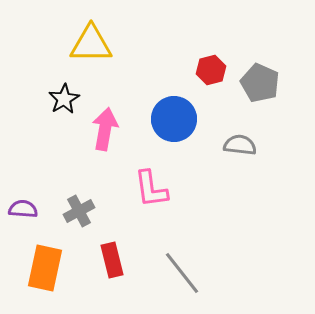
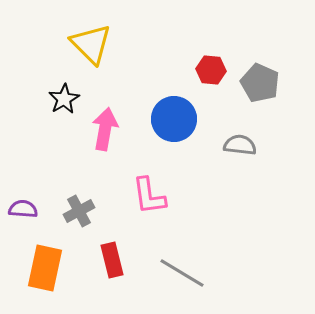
yellow triangle: rotated 45 degrees clockwise
red hexagon: rotated 20 degrees clockwise
pink L-shape: moved 2 px left, 7 px down
gray line: rotated 21 degrees counterclockwise
